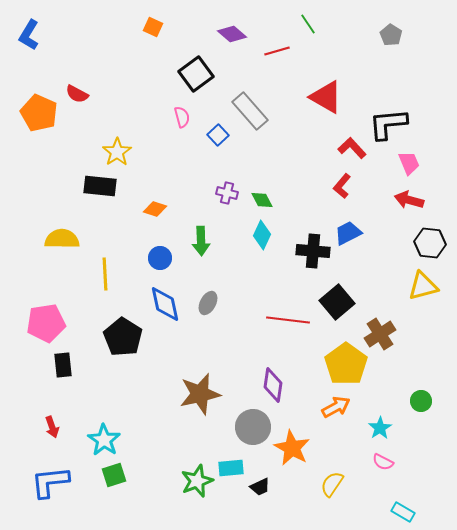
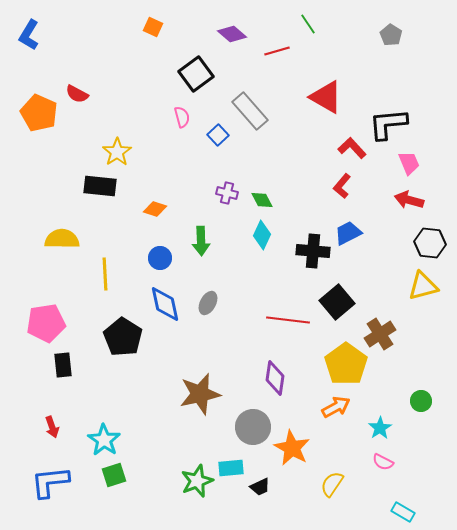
purple diamond at (273, 385): moved 2 px right, 7 px up
